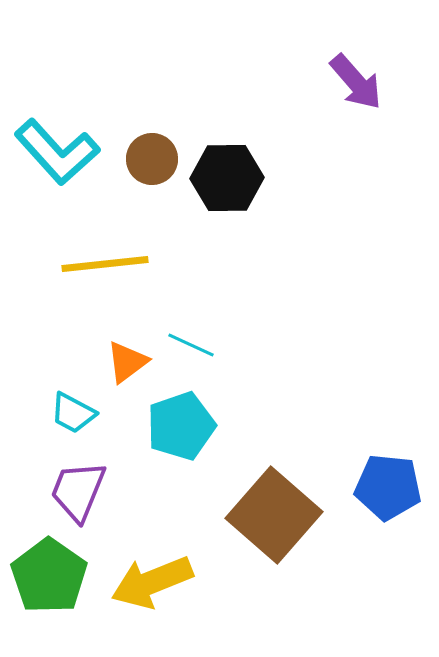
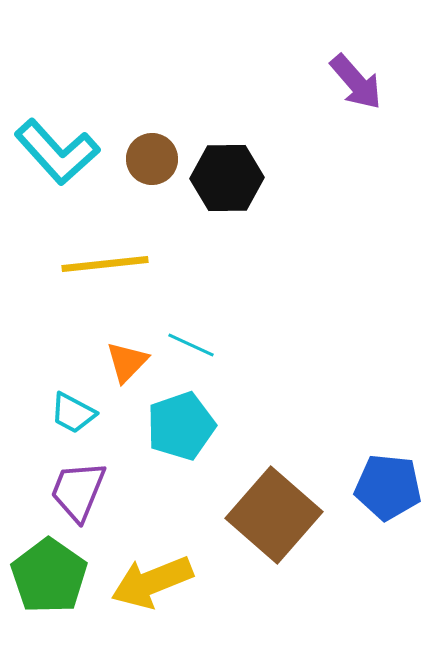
orange triangle: rotated 9 degrees counterclockwise
